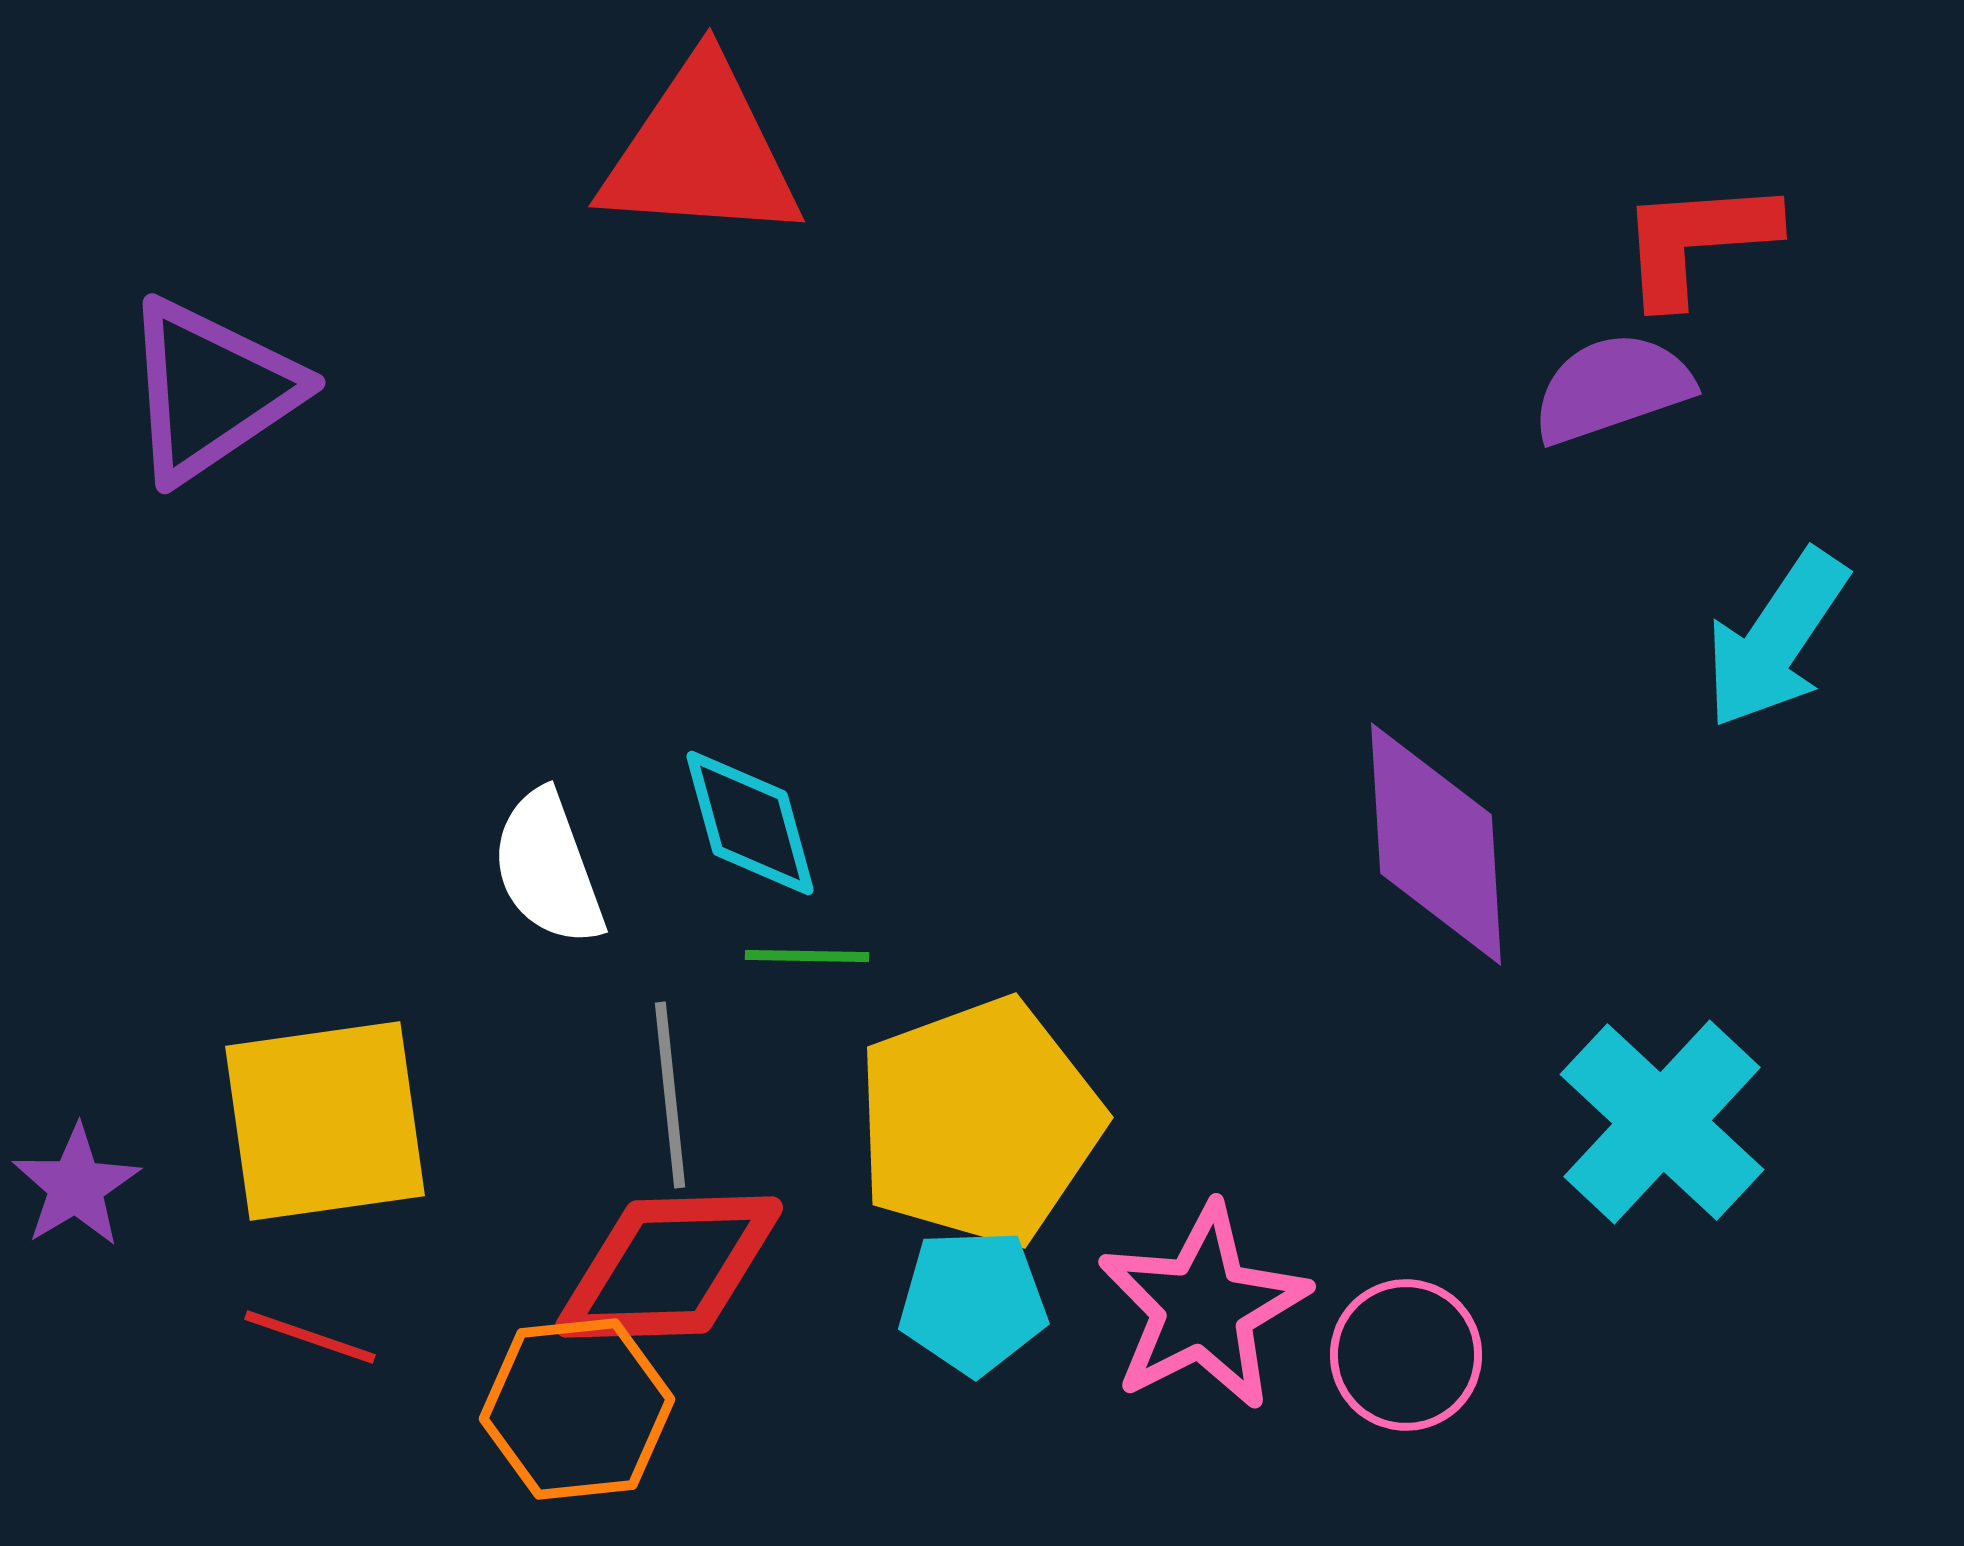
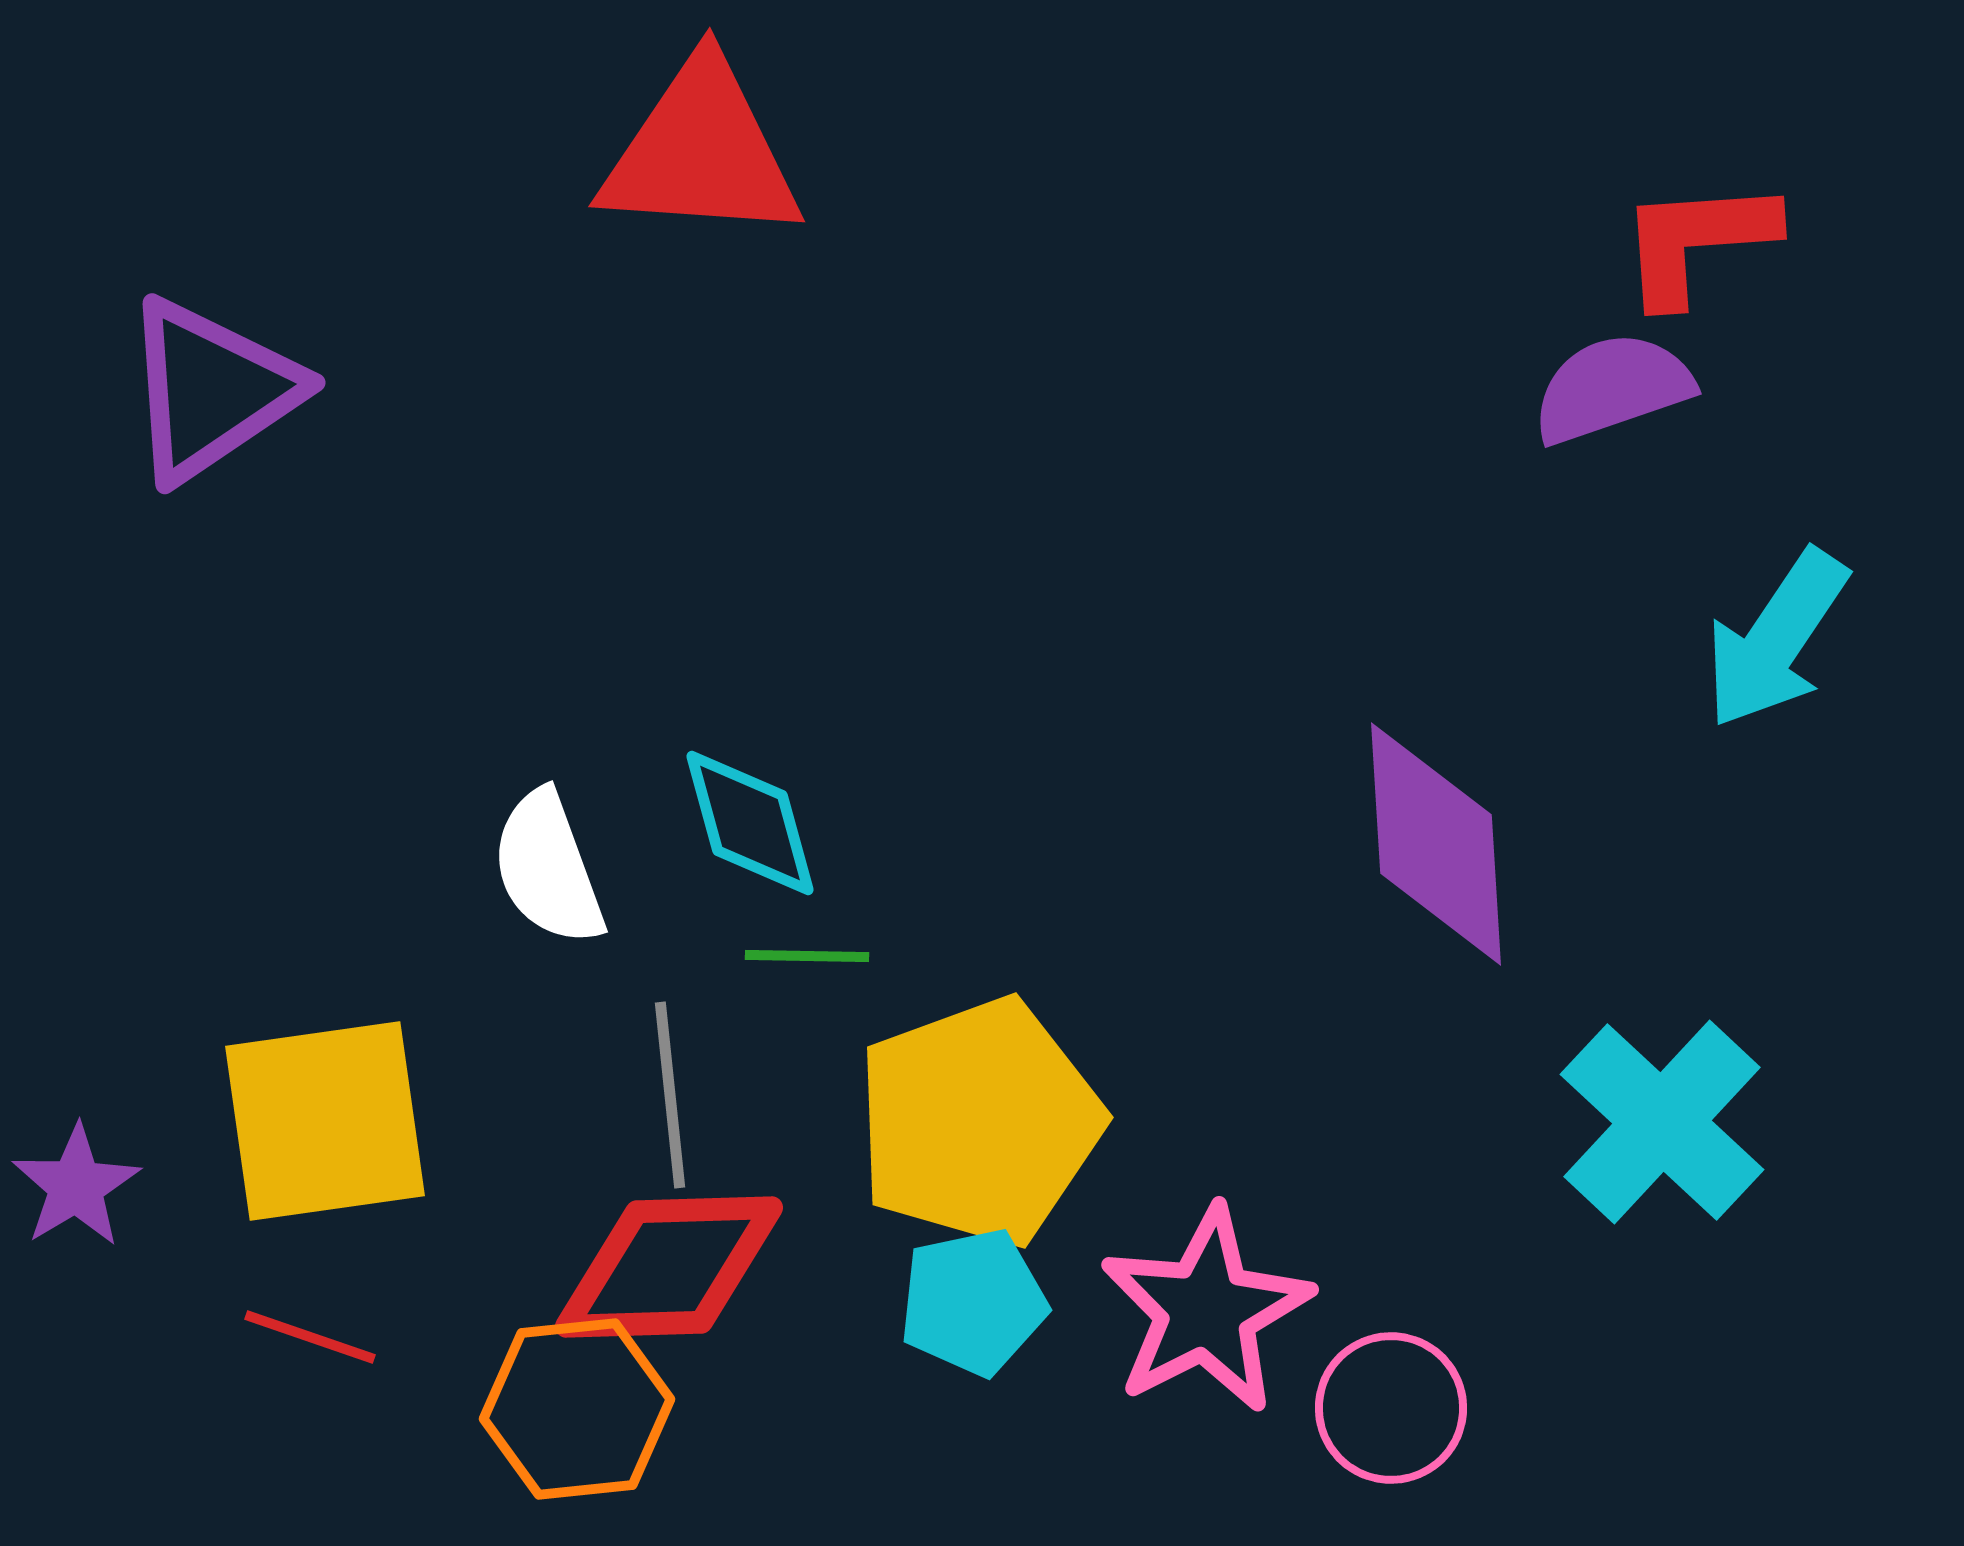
cyan pentagon: rotated 10 degrees counterclockwise
pink star: moved 3 px right, 3 px down
pink circle: moved 15 px left, 53 px down
